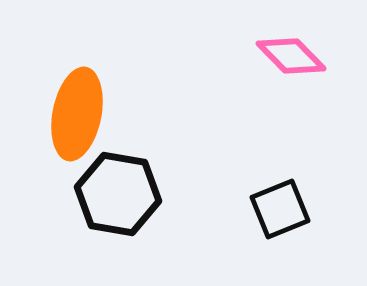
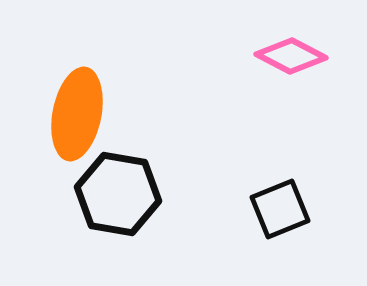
pink diamond: rotated 18 degrees counterclockwise
